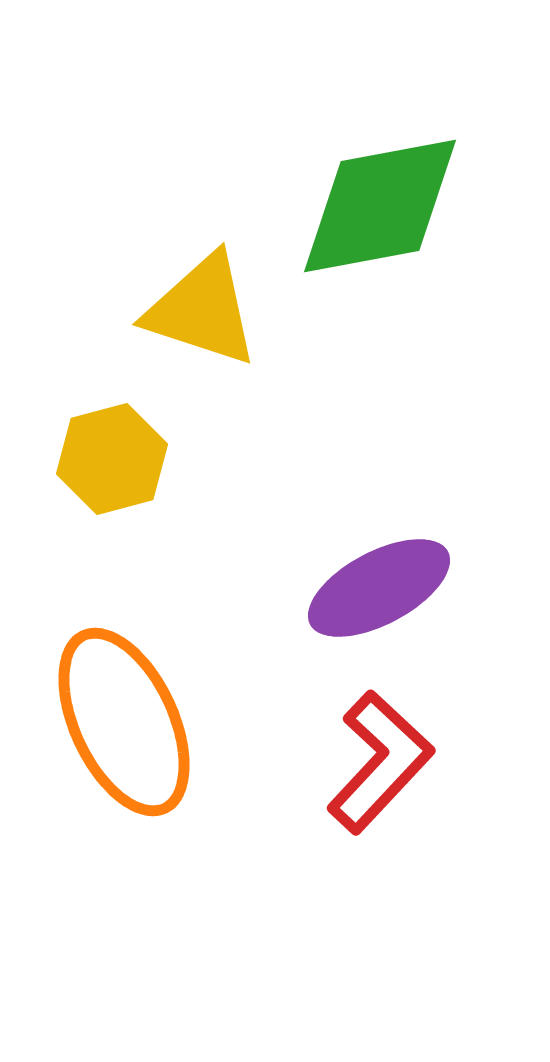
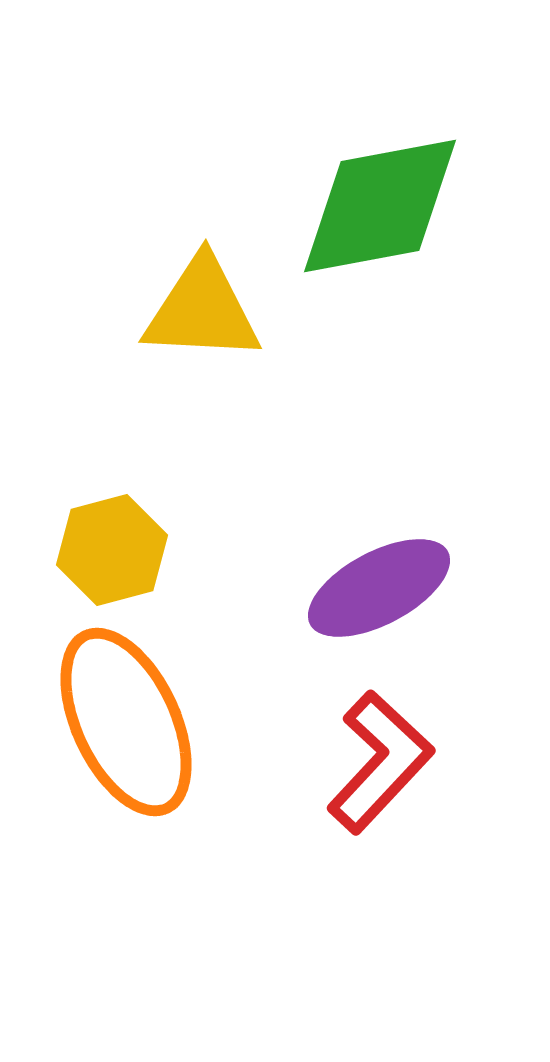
yellow triangle: rotated 15 degrees counterclockwise
yellow hexagon: moved 91 px down
orange ellipse: moved 2 px right
